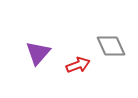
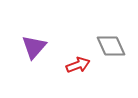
purple triangle: moved 4 px left, 6 px up
